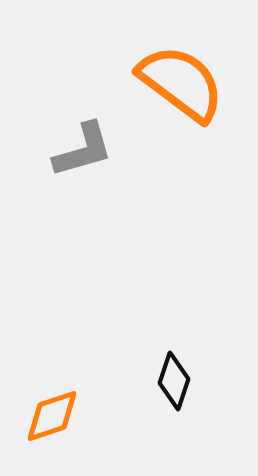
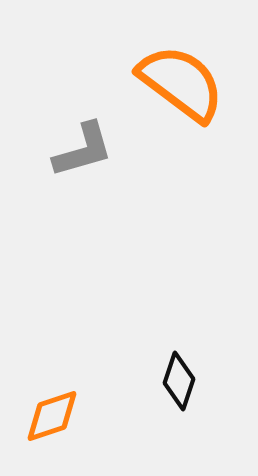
black diamond: moved 5 px right
